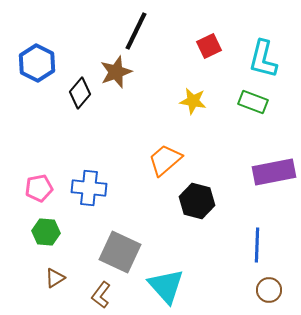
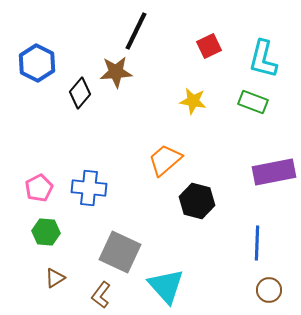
brown star: rotated 16 degrees clockwise
pink pentagon: rotated 16 degrees counterclockwise
blue line: moved 2 px up
